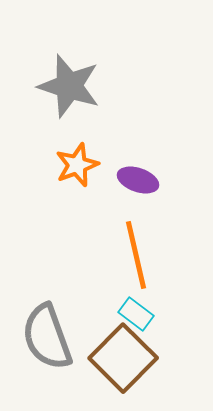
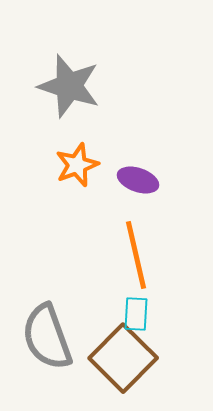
cyan rectangle: rotated 56 degrees clockwise
